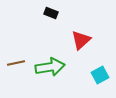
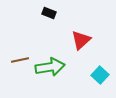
black rectangle: moved 2 px left
brown line: moved 4 px right, 3 px up
cyan square: rotated 18 degrees counterclockwise
